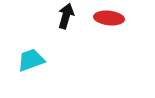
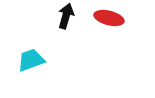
red ellipse: rotated 8 degrees clockwise
